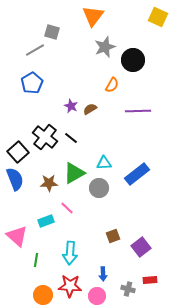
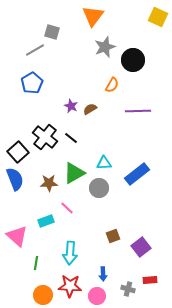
green line: moved 3 px down
